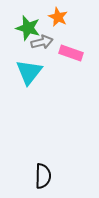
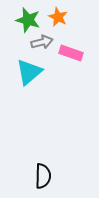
green star: moved 8 px up
cyan triangle: rotated 12 degrees clockwise
